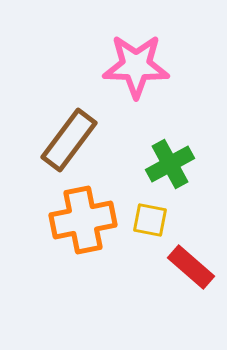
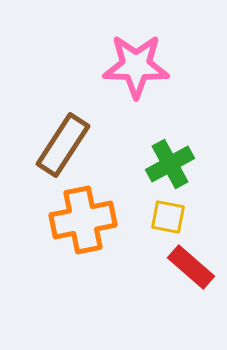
brown rectangle: moved 6 px left, 5 px down; rotated 4 degrees counterclockwise
yellow square: moved 18 px right, 3 px up
